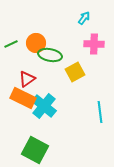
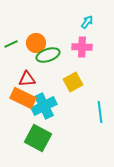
cyan arrow: moved 3 px right, 4 px down
pink cross: moved 12 px left, 3 px down
green ellipse: moved 2 px left; rotated 30 degrees counterclockwise
yellow square: moved 2 px left, 10 px down
red triangle: rotated 30 degrees clockwise
cyan cross: rotated 25 degrees clockwise
green square: moved 3 px right, 12 px up
